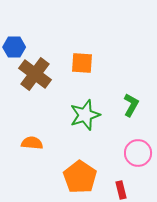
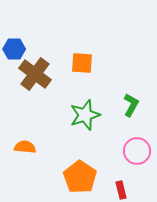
blue hexagon: moved 2 px down
orange semicircle: moved 7 px left, 4 px down
pink circle: moved 1 px left, 2 px up
